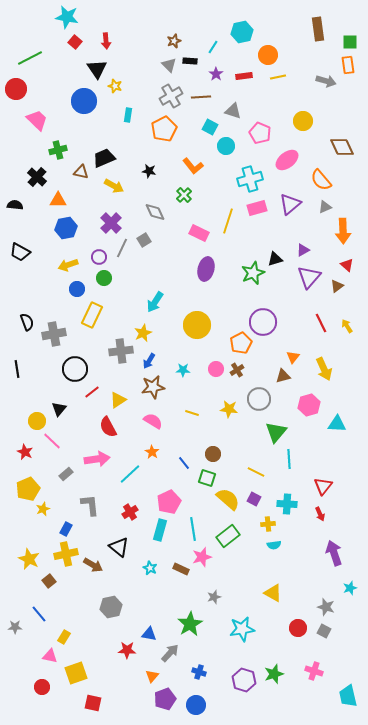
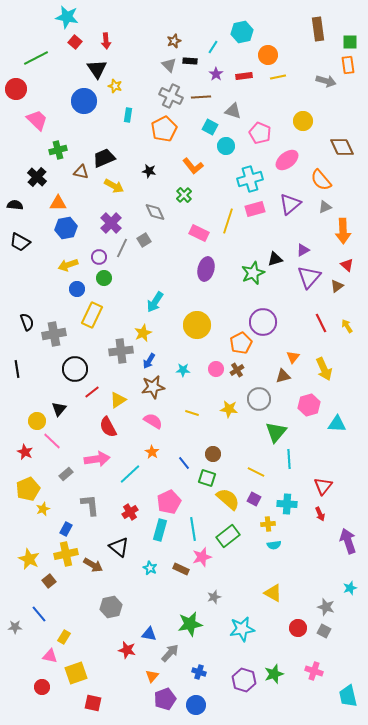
green line at (30, 58): moved 6 px right
gray cross at (171, 96): rotated 35 degrees counterclockwise
orange triangle at (58, 200): moved 3 px down
pink rectangle at (257, 208): moved 2 px left, 1 px down
black trapezoid at (20, 252): moved 10 px up
purple arrow at (334, 553): moved 14 px right, 12 px up
green star at (190, 624): rotated 20 degrees clockwise
red star at (127, 650): rotated 12 degrees clockwise
